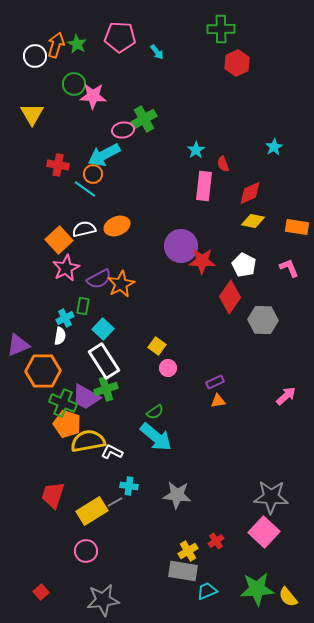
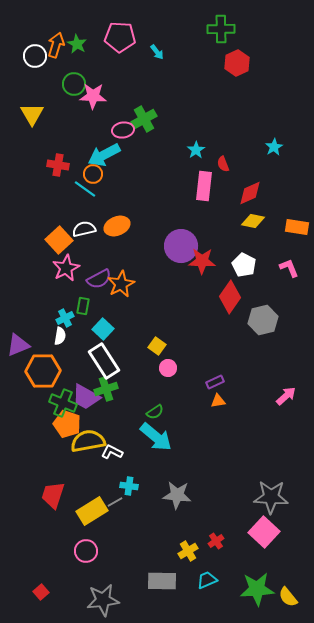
gray hexagon at (263, 320): rotated 16 degrees counterclockwise
gray rectangle at (183, 571): moved 21 px left, 10 px down; rotated 8 degrees counterclockwise
cyan trapezoid at (207, 591): moved 11 px up
